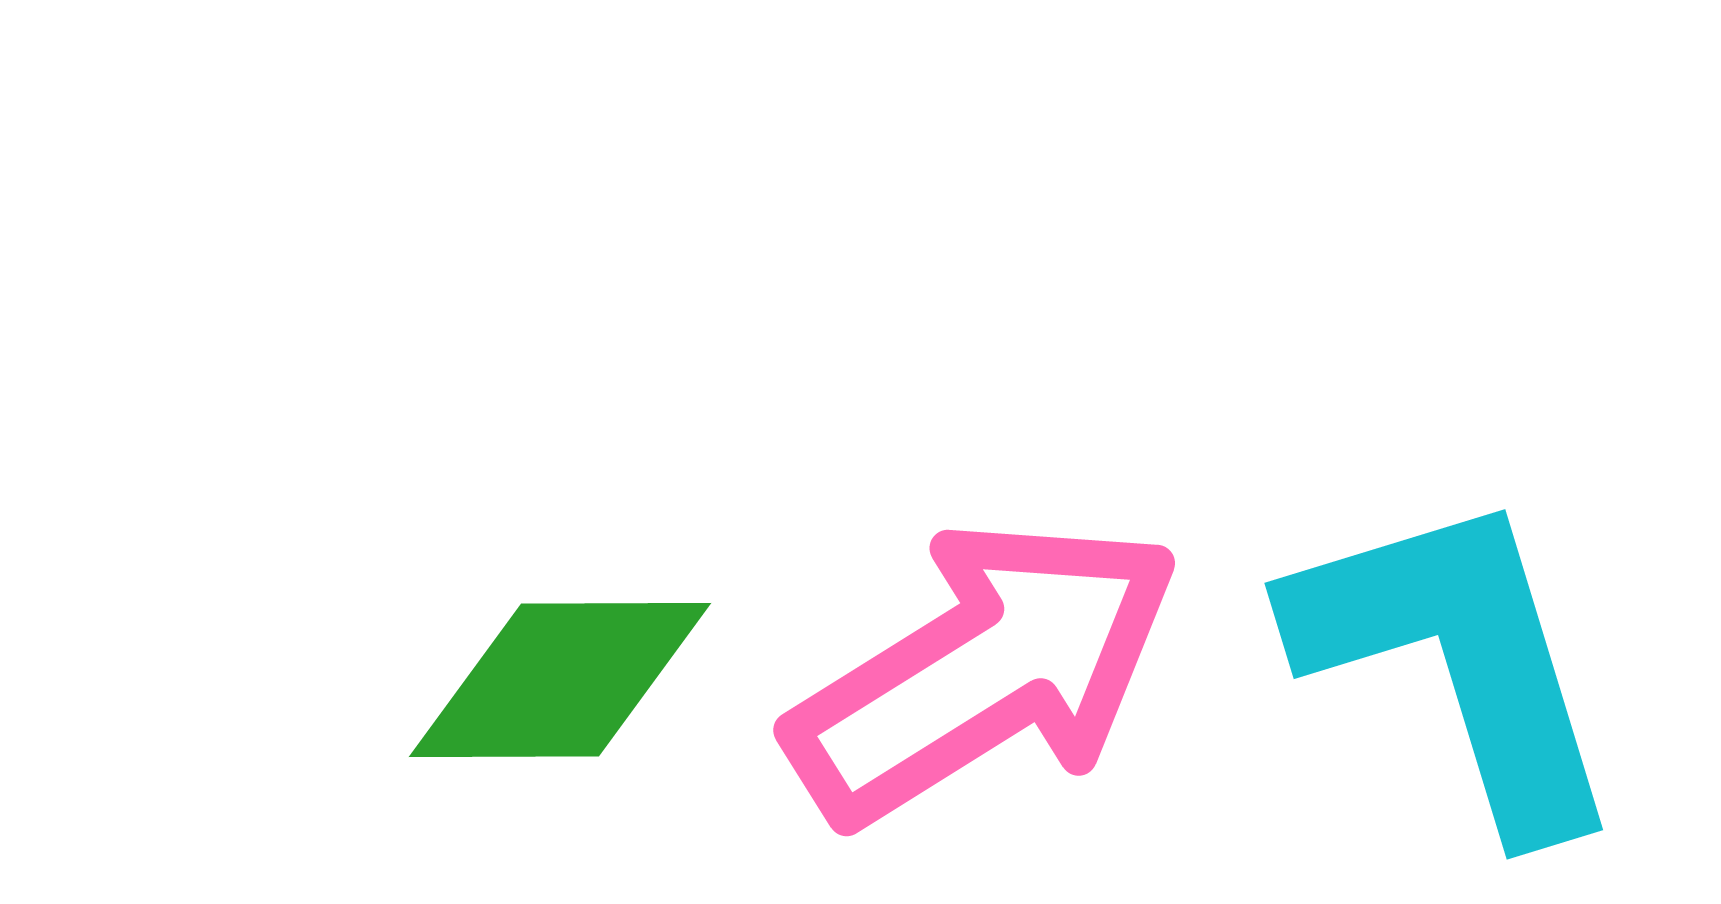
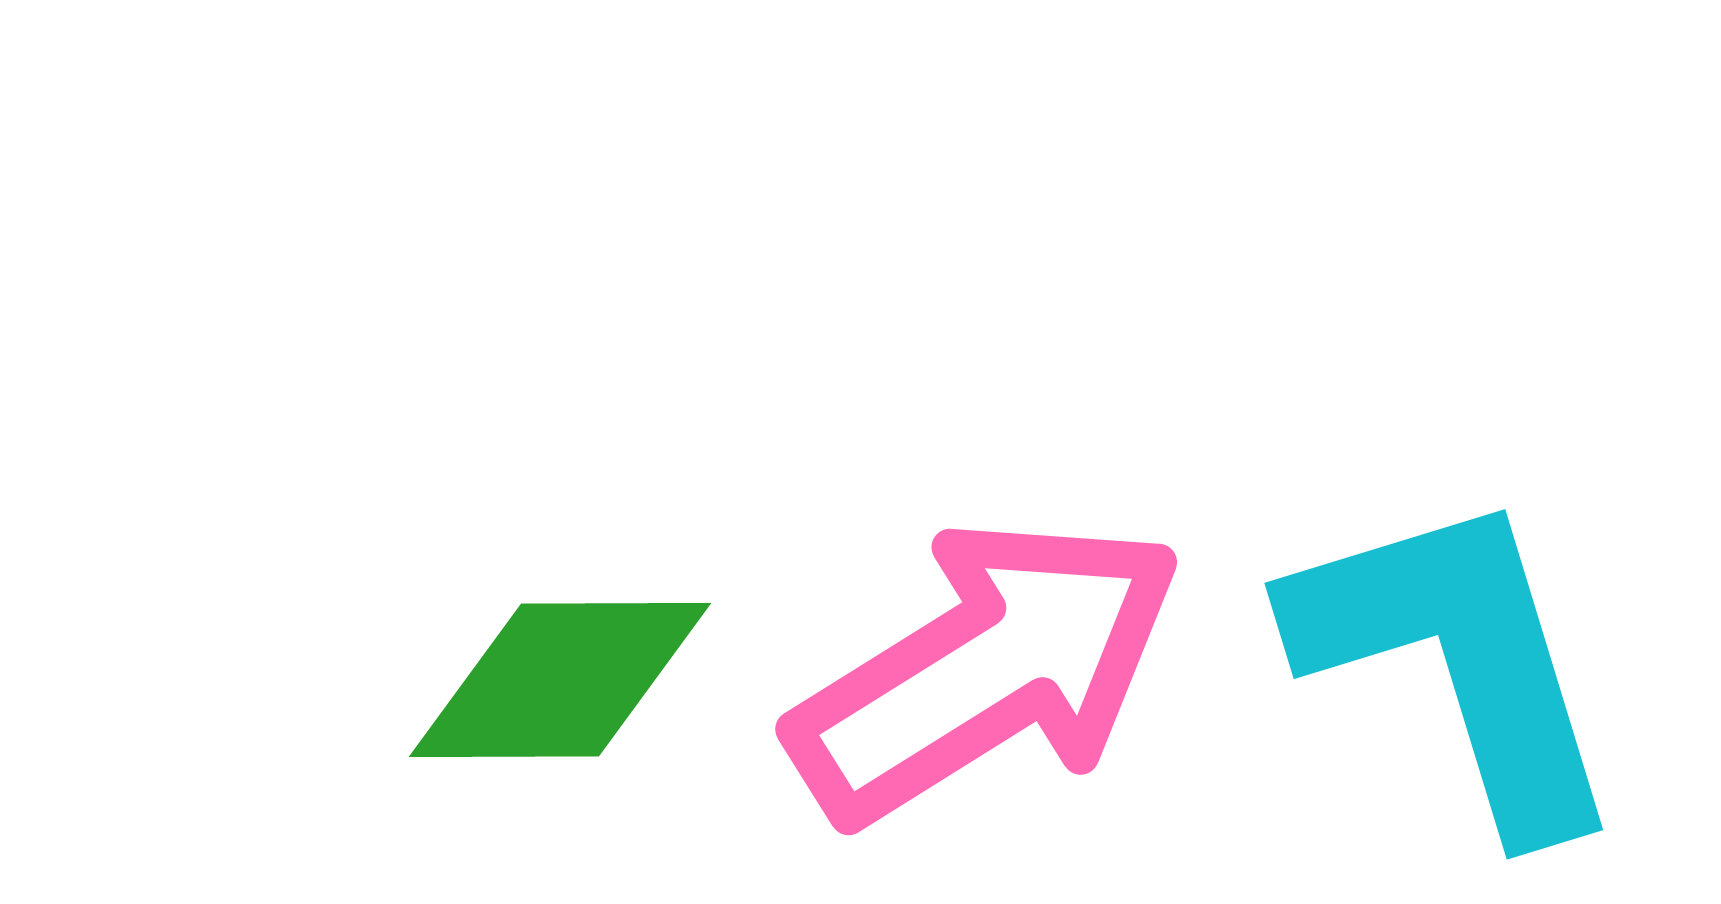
pink arrow: moved 2 px right, 1 px up
